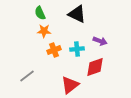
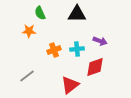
black triangle: rotated 24 degrees counterclockwise
orange star: moved 15 px left
